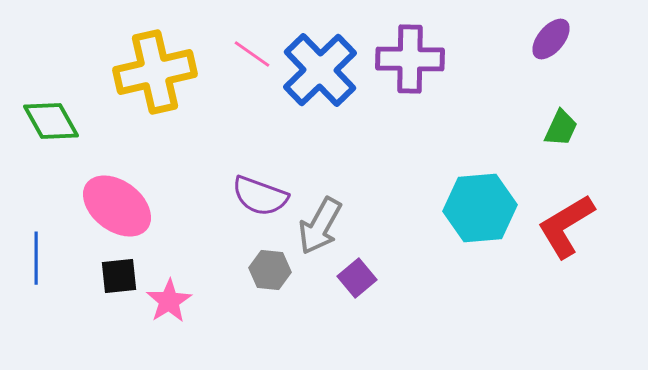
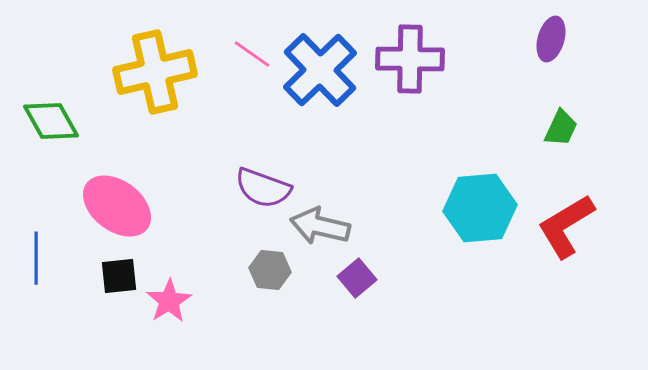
purple ellipse: rotated 24 degrees counterclockwise
purple semicircle: moved 3 px right, 8 px up
gray arrow: rotated 74 degrees clockwise
